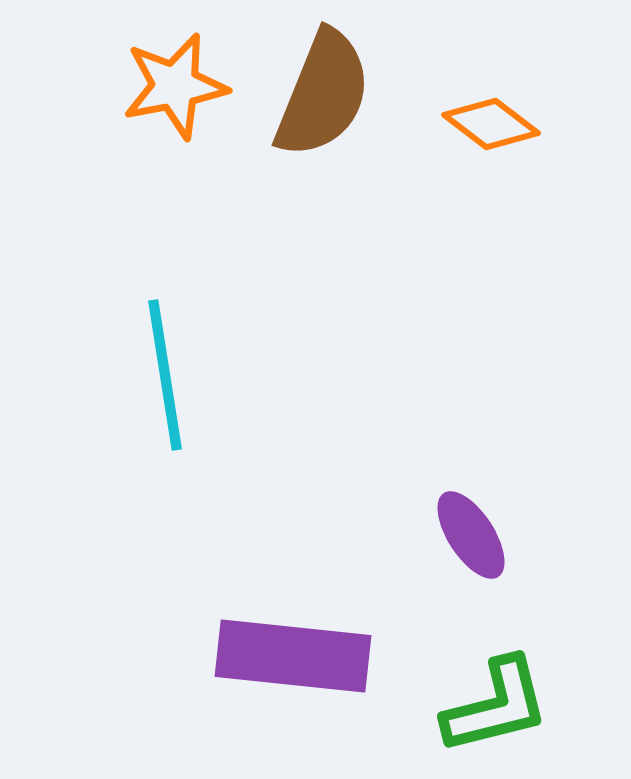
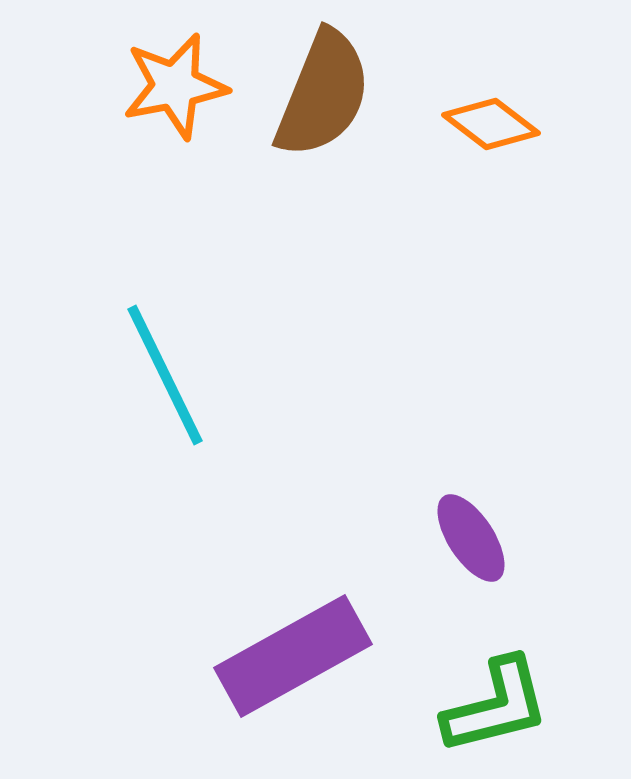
cyan line: rotated 17 degrees counterclockwise
purple ellipse: moved 3 px down
purple rectangle: rotated 35 degrees counterclockwise
